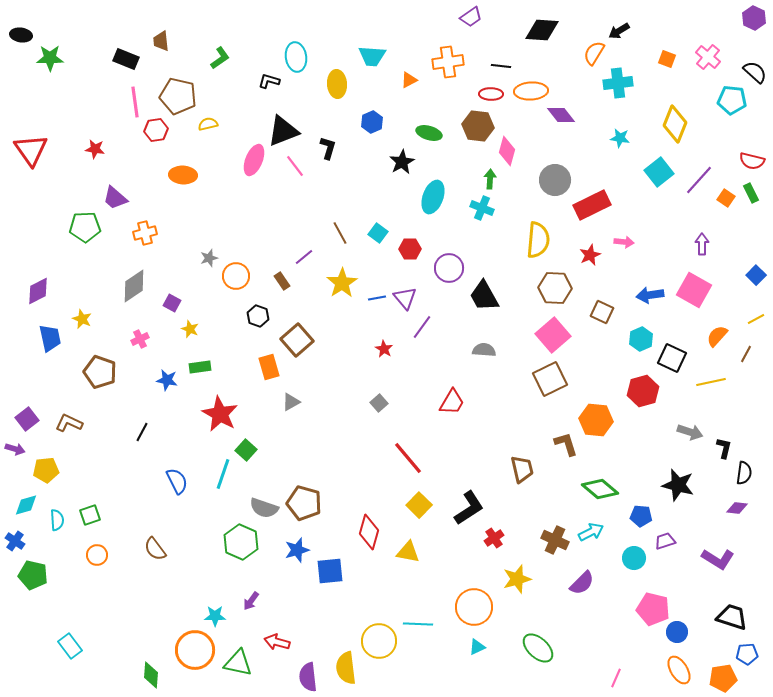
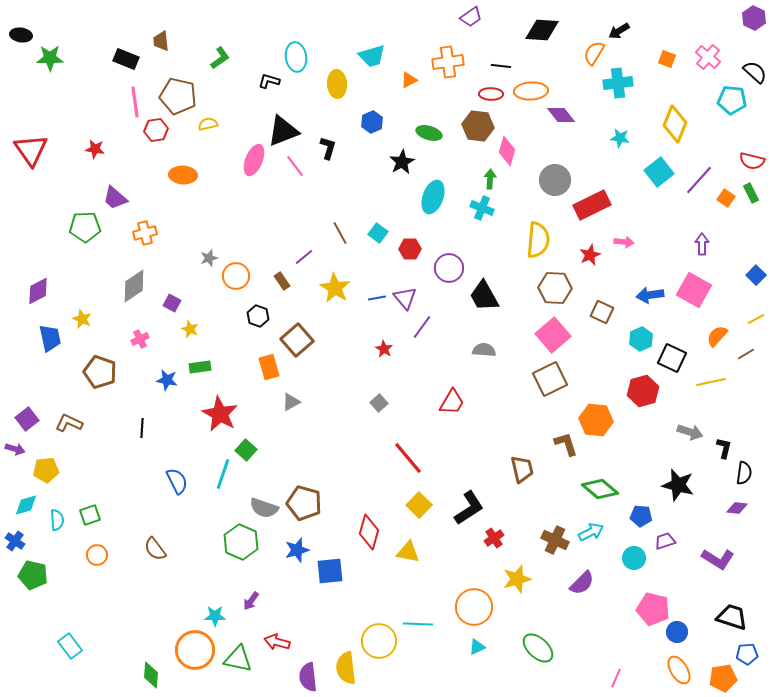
cyan trapezoid at (372, 56): rotated 20 degrees counterclockwise
yellow star at (342, 283): moved 7 px left, 5 px down; rotated 8 degrees counterclockwise
brown line at (746, 354): rotated 30 degrees clockwise
black line at (142, 432): moved 4 px up; rotated 24 degrees counterclockwise
green triangle at (238, 663): moved 4 px up
